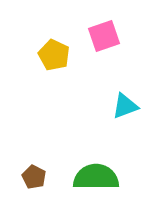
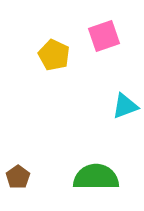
brown pentagon: moved 16 px left; rotated 10 degrees clockwise
